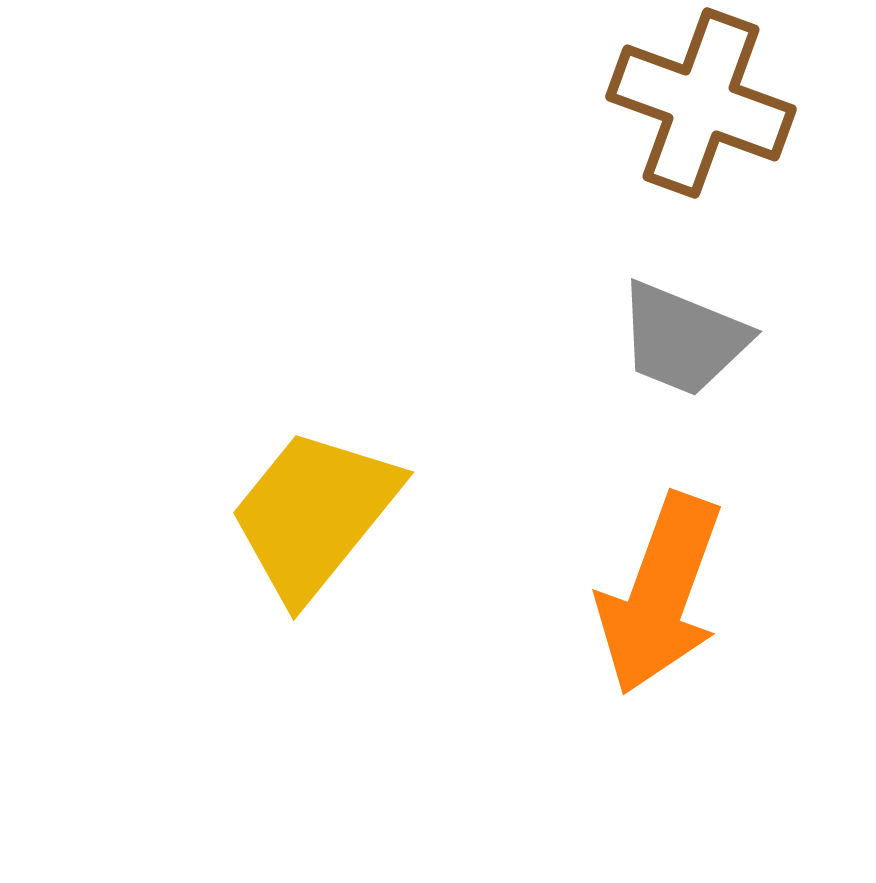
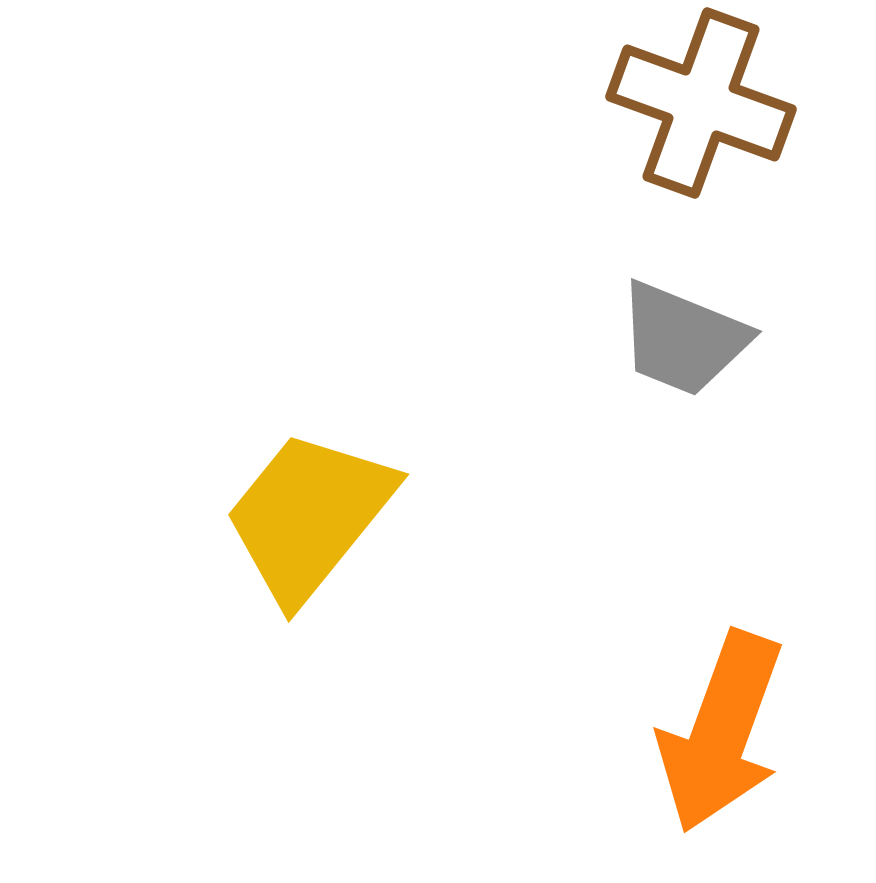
yellow trapezoid: moved 5 px left, 2 px down
orange arrow: moved 61 px right, 138 px down
